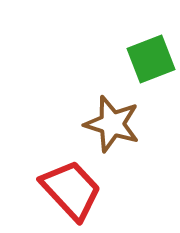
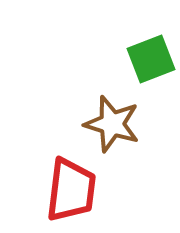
red trapezoid: rotated 50 degrees clockwise
